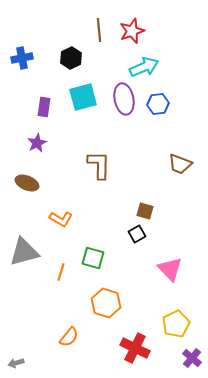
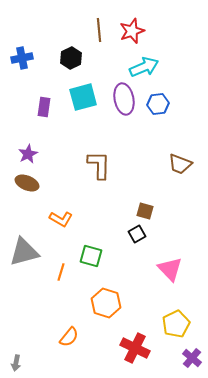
purple star: moved 9 px left, 11 px down
green square: moved 2 px left, 2 px up
gray arrow: rotated 63 degrees counterclockwise
